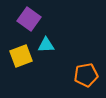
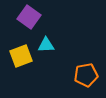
purple square: moved 2 px up
